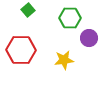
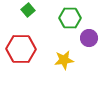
red hexagon: moved 1 px up
